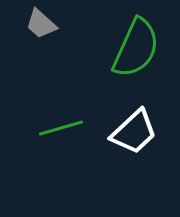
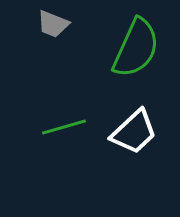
gray trapezoid: moved 12 px right; rotated 20 degrees counterclockwise
green line: moved 3 px right, 1 px up
